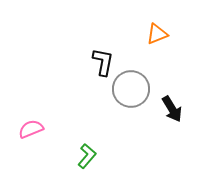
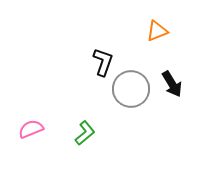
orange triangle: moved 3 px up
black L-shape: rotated 8 degrees clockwise
black arrow: moved 25 px up
green L-shape: moved 2 px left, 23 px up; rotated 10 degrees clockwise
